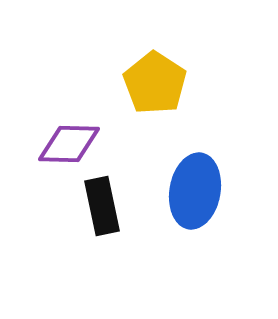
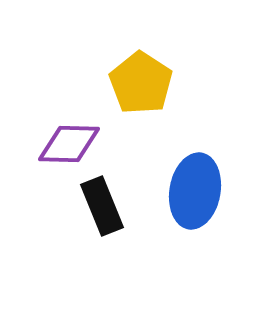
yellow pentagon: moved 14 px left
black rectangle: rotated 10 degrees counterclockwise
